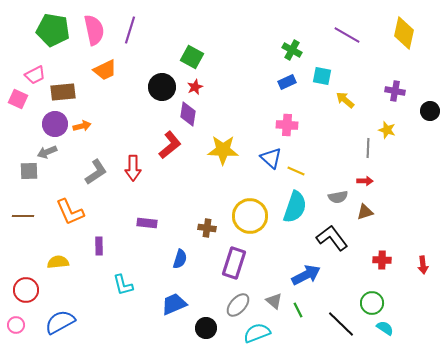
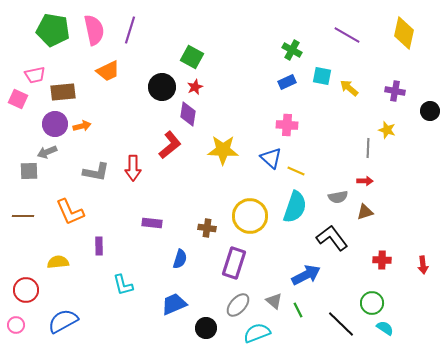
orange trapezoid at (105, 70): moved 3 px right, 1 px down
pink trapezoid at (35, 75): rotated 15 degrees clockwise
yellow arrow at (345, 100): moved 4 px right, 12 px up
gray L-shape at (96, 172): rotated 44 degrees clockwise
purple rectangle at (147, 223): moved 5 px right
blue semicircle at (60, 322): moved 3 px right, 1 px up
